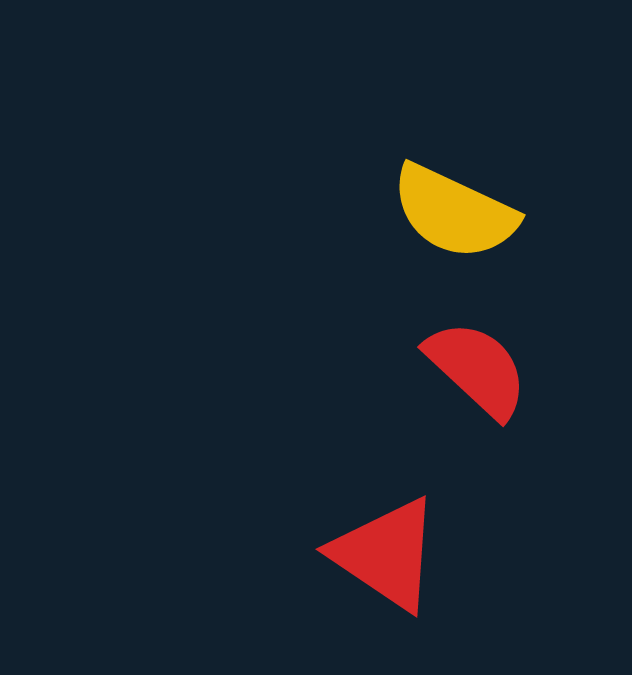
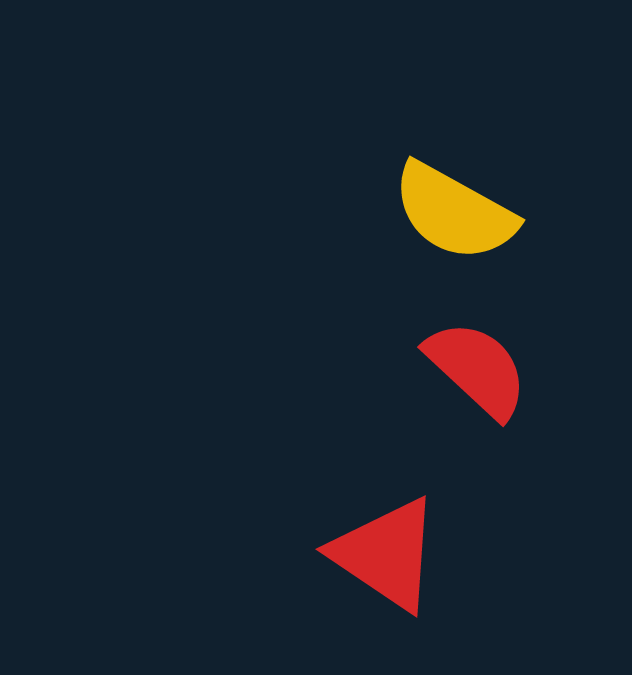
yellow semicircle: rotated 4 degrees clockwise
